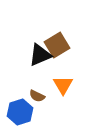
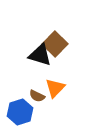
brown square: moved 2 px left, 1 px up; rotated 15 degrees counterclockwise
black triangle: rotated 40 degrees clockwise
orange triangle: moved 8 px left, 3 px down; rotated 15 degrees clockwise
